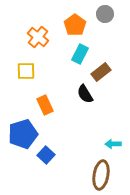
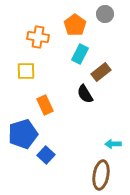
orange cross: rotated 30 degrees counterclockwise
